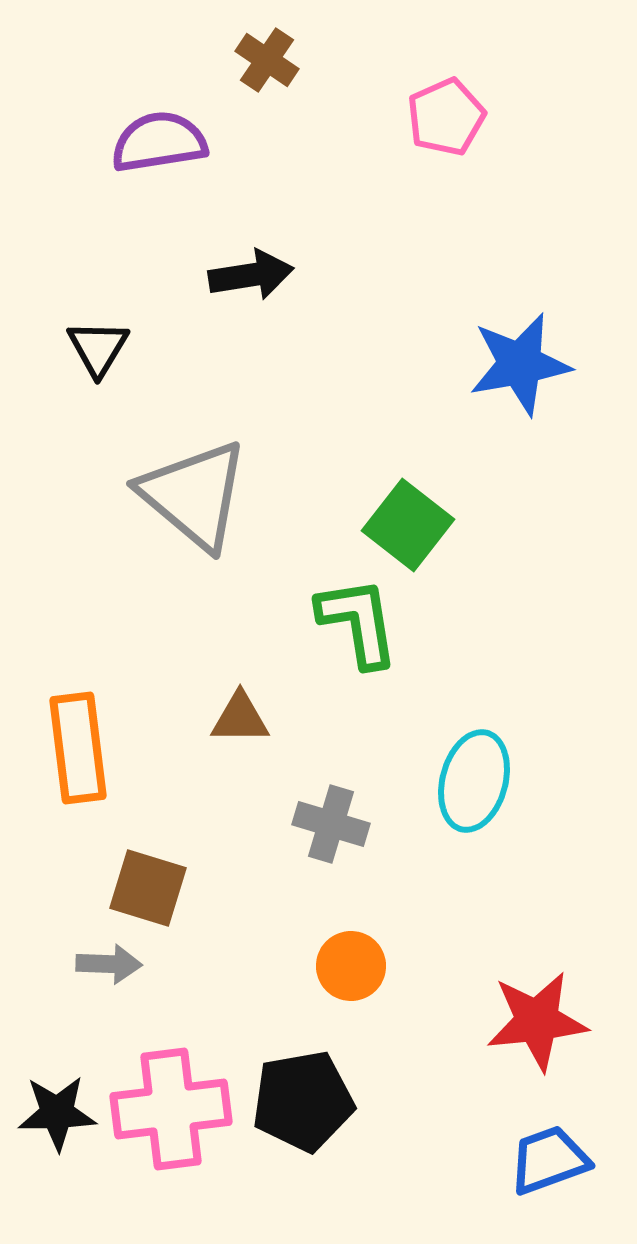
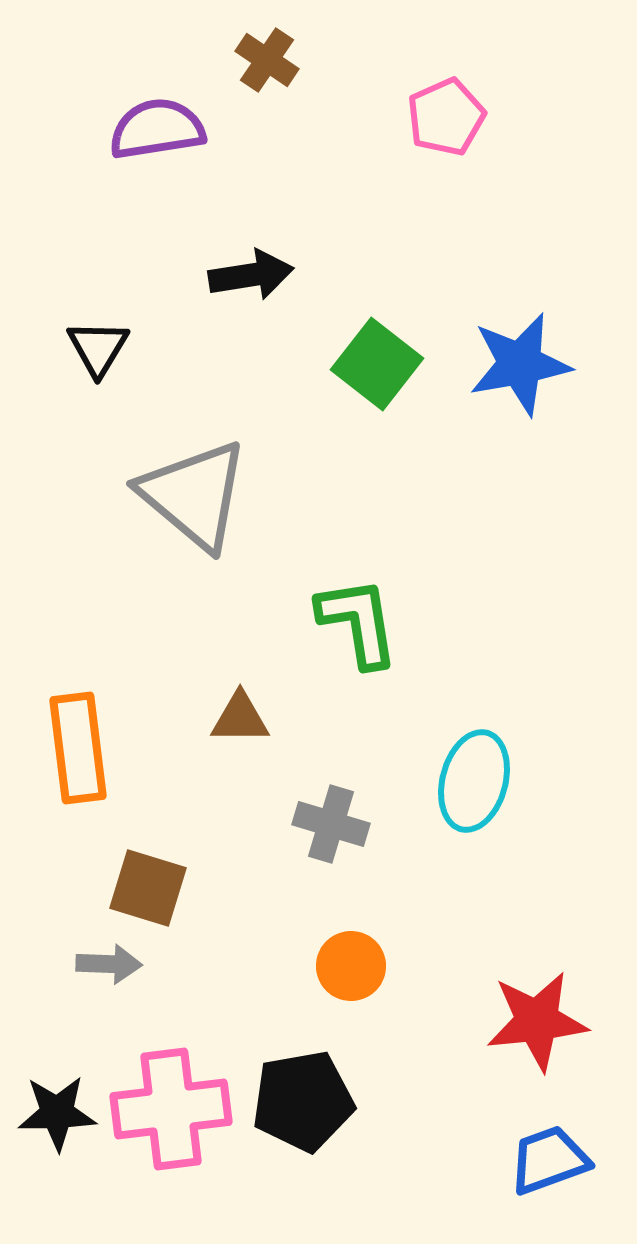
purple semicircle: moved 2 px left, 13 px up
green square: moved 31 px left, 161 px up
